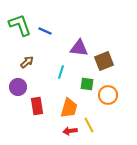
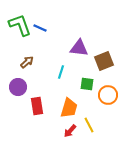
blue line: moved 5 px left, 3 px up
red arrow: rotated 40 degrees counterclockwise
